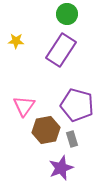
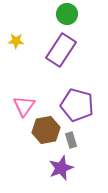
gray rectangle: moved 1 px left, 1 px down
